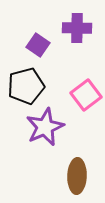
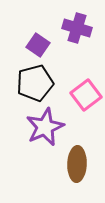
purple cross: rotated 16 degrees clockwise
black pentagon: moved 9 px right, 3 px up
brown ellipse: moved 12 px up
